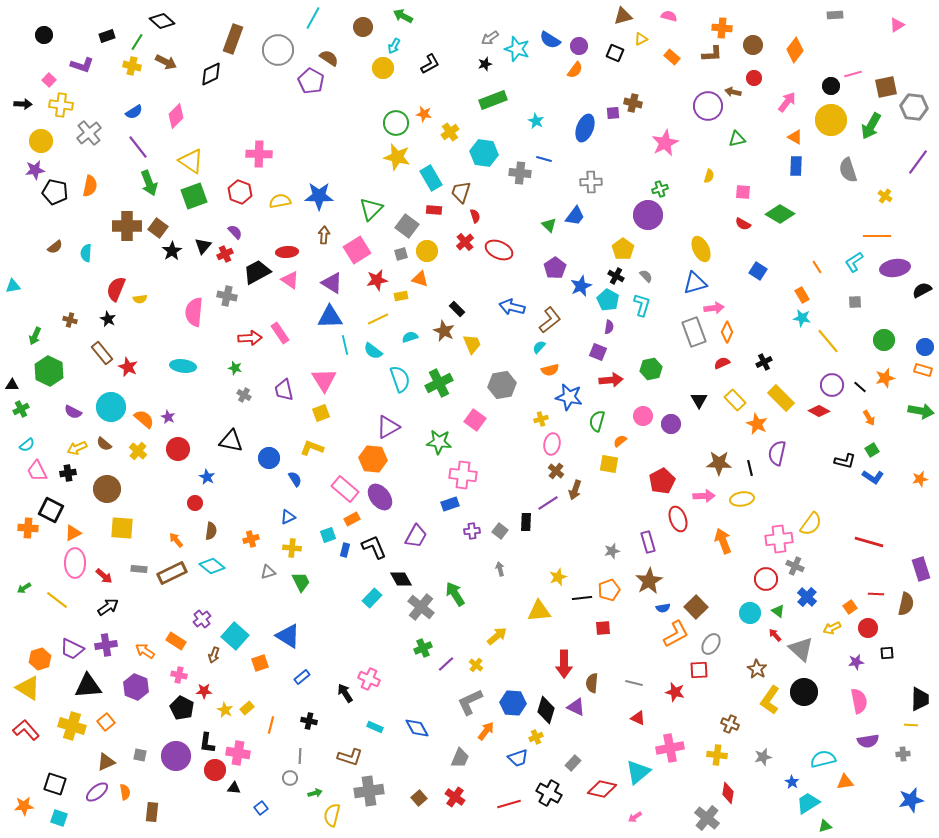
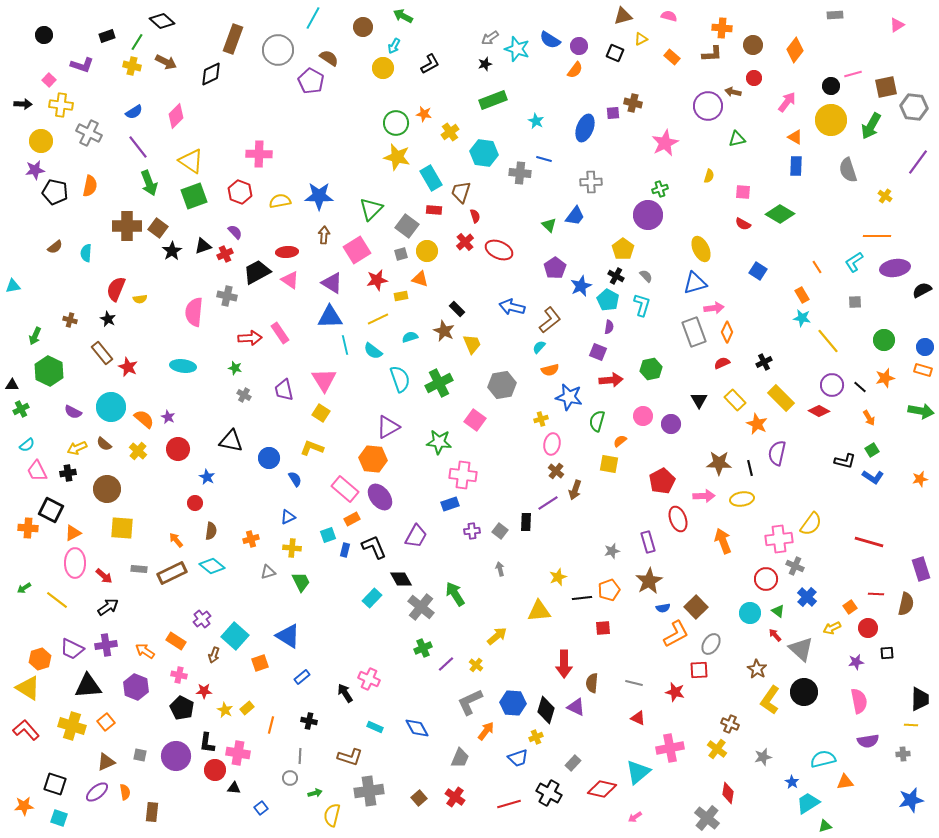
gray cross at (89, 133): rotated 25 degrees counterclockwise
black triangle at (203, 246): rotated 30 degrees clockwise
yellow square at (321, 413): rotated 36 degrees counterclockwise
yellow cross at (717, 755): moved 6 px up; rotated 30 degrees clockwise
